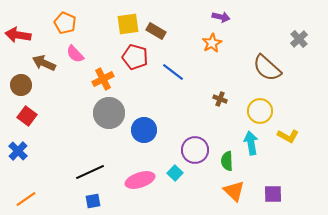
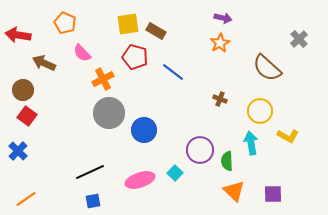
purple arrow: moved 2 px right, 1 px down
orange star: moved 8 px right
pink semicircle: moved 7 px right, 1 px up
brown circle: moved 2 px right, 5 px down
purple circle: moved 5 px right
